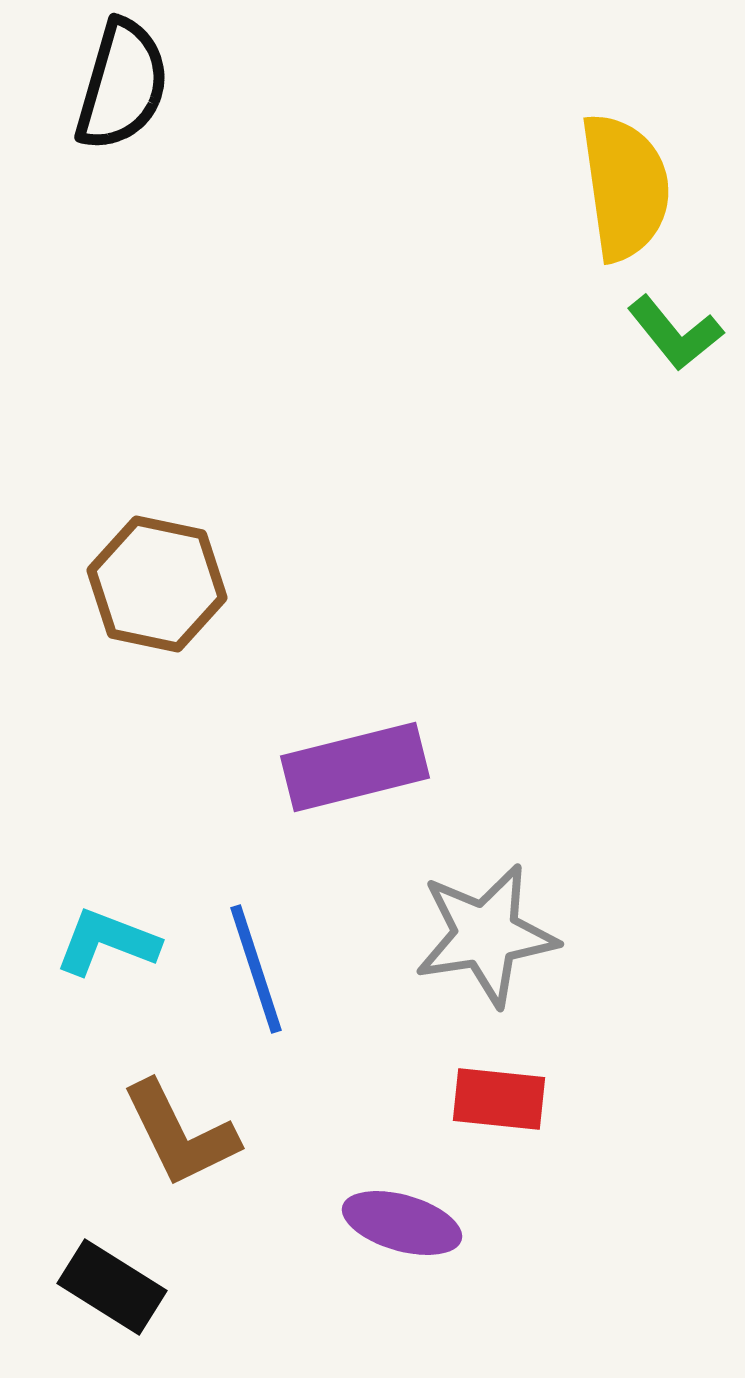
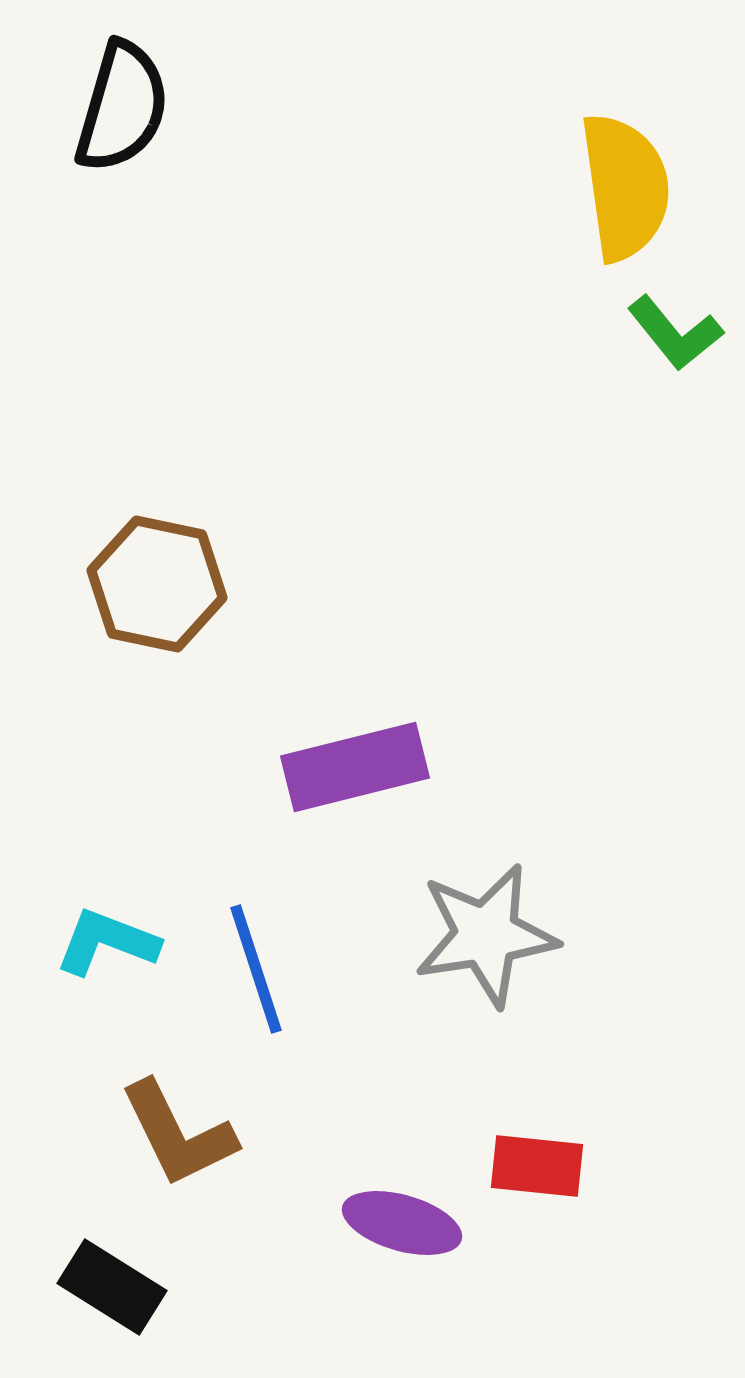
black semicircle: moved 22 px down
red rectangle: moved 38 px right, 67 px down
brown L-shape: moved 2 px left
